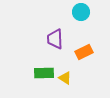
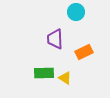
cyan circle: moved 5 px left
